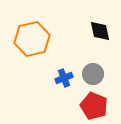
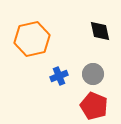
blue cross: moved 5 px left, 2 px up
